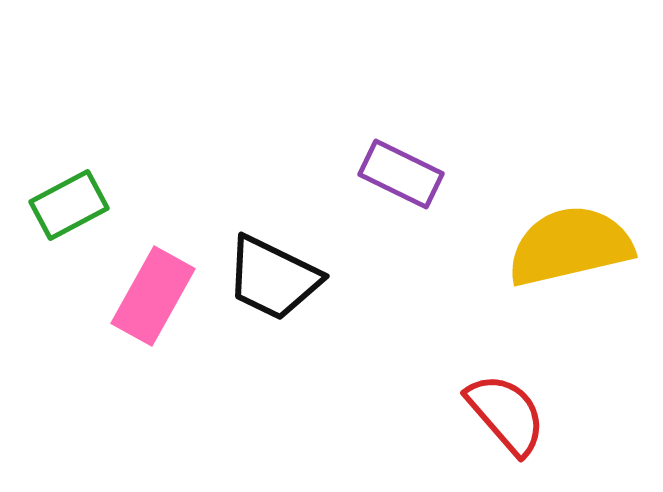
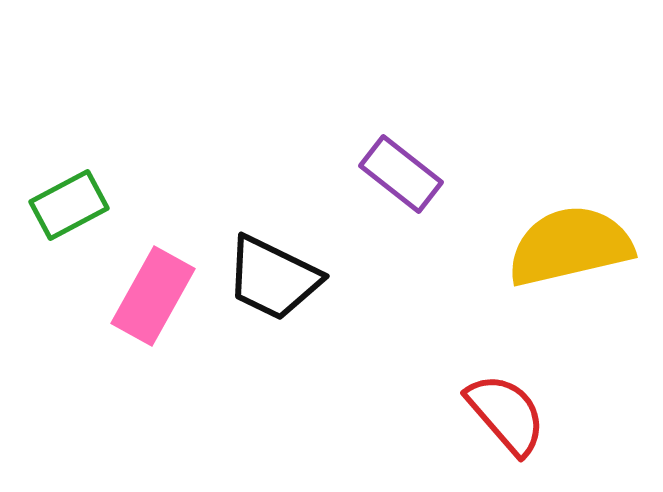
purple rectangle: rotated 12 degrees clockwise
